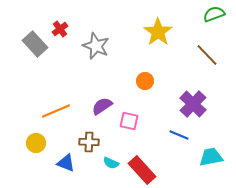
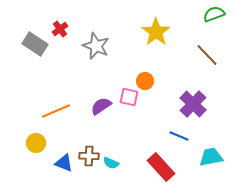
yellow star: moved 2 px left
gray rectangle: rotated 15 degrees counterclockwise
purple semicircle: moved 1 px left
pink square: moved 24 px up
blue line: moved 1 px down
brown cross: moved 14 px down
blue triangle: moved 2 px left
red rectangle: moved 19 px right, 3 px up
